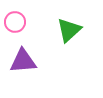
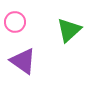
purple triangle: rotated 40 degrees clockwise
